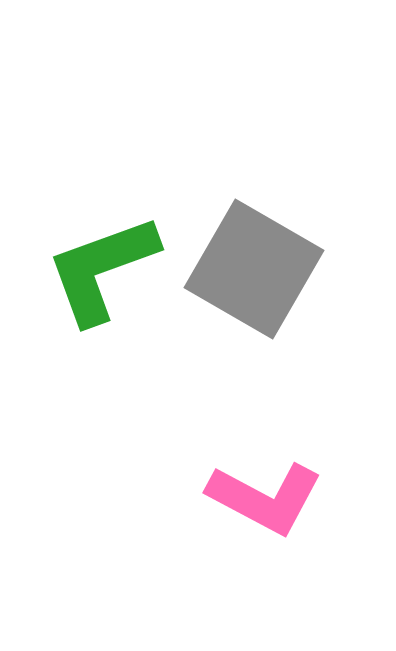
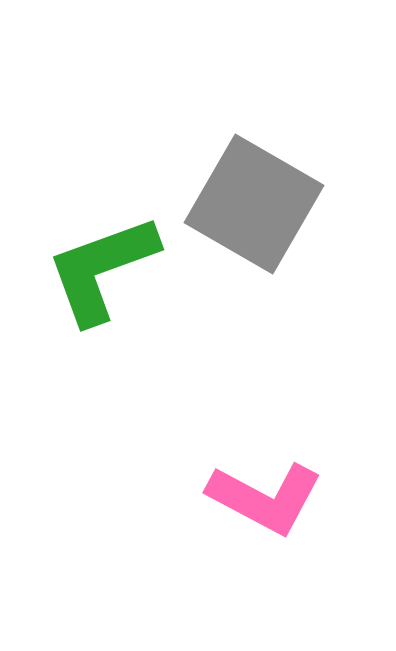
gray square: moved 65 px up
